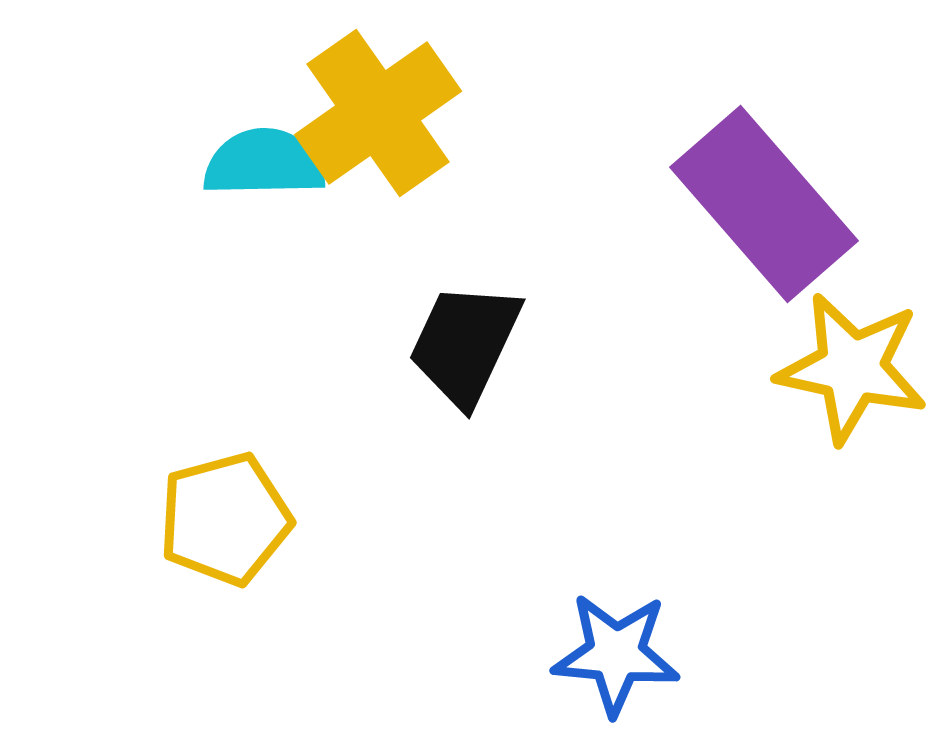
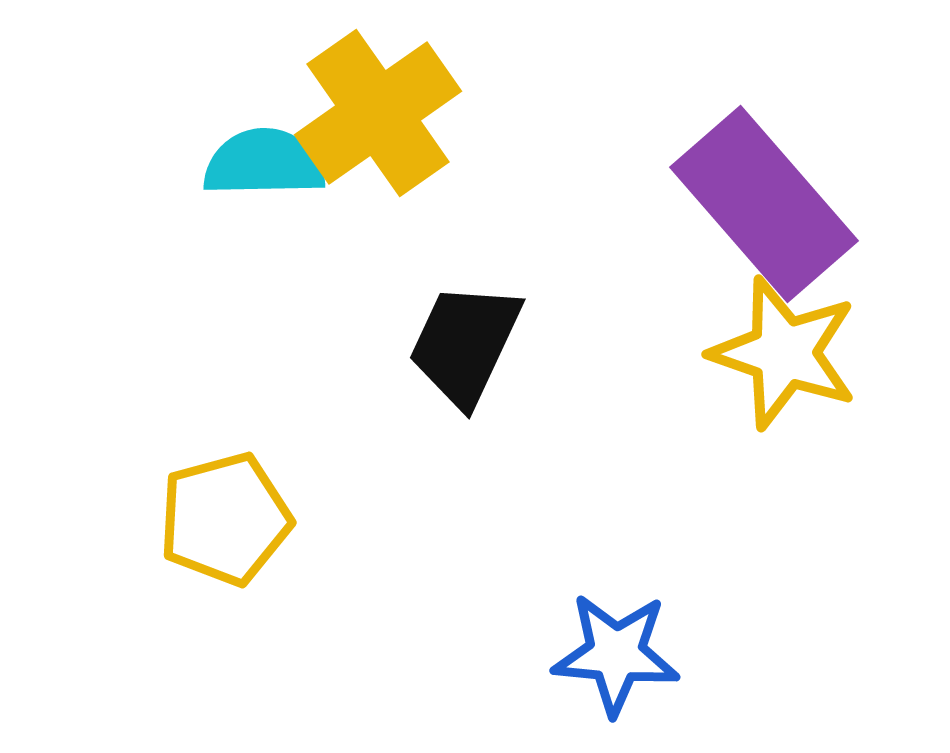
yellow star: moved 68 px left, 15 px up; rotated 7 degrees clockwise
